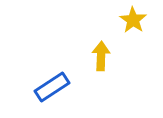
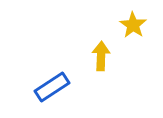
yellow star: moved 5 px down
